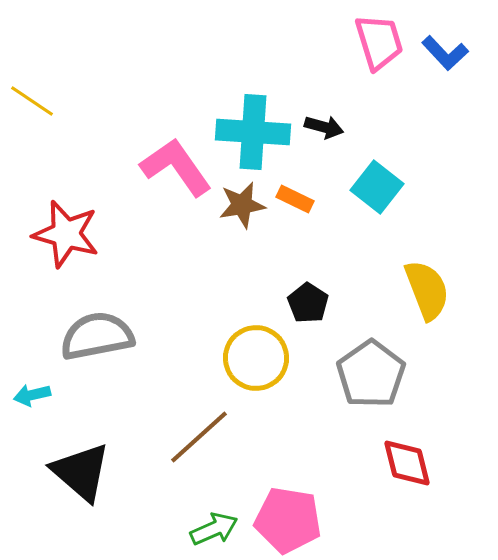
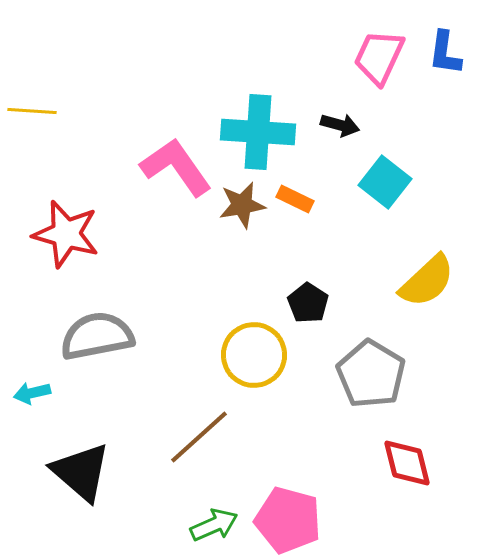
pink trapezoid: moved 15 px down; rotated 138 degrees counterclockwise
blue L-shape: rotated 51 degrees clockwise
yellow line: moved 10 px down; rotated 30 degrees counterclockwise
black arrow: moved 16 px right, 2 px up
cyan cross: moved 5 px right
cyan square: moved 8 px right, 5 px up
yellow semicircle: moved 9 px up; rotated 68 degrees clockwise
yellow circle: moved 2 px left, 3 px up
gray pentagon: rotated 6 degrees counterclockwise
cyan arrow: moved 2 px up
pink pentagon: rotated 6 degrees clockwise
green arrow: moved 4 px up
